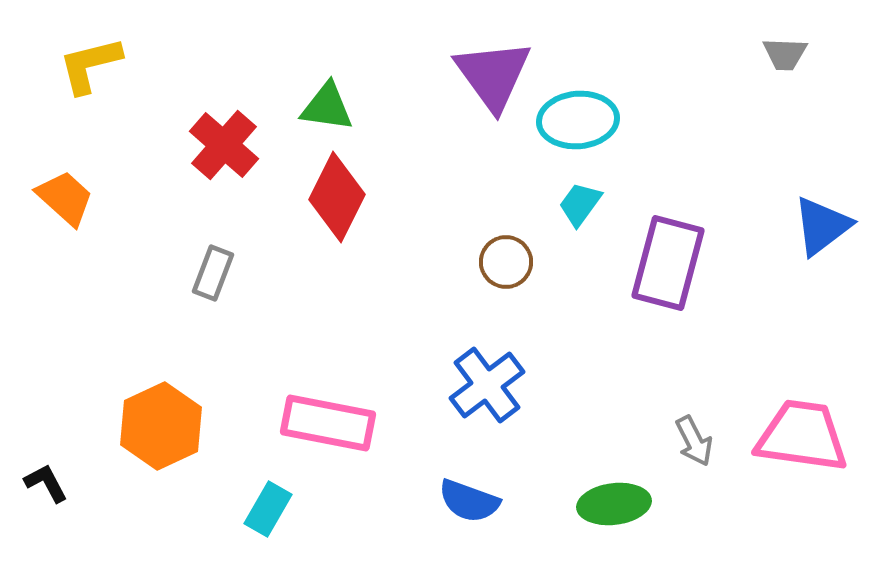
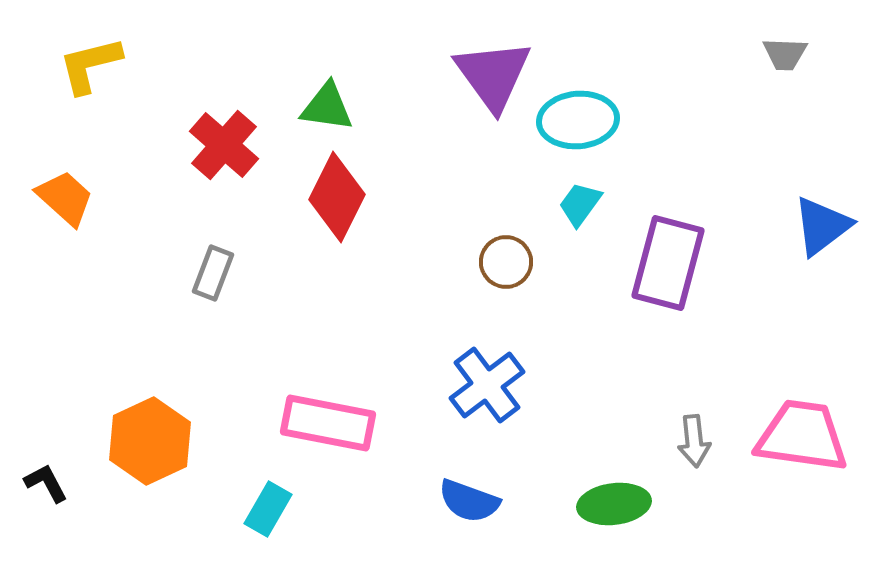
orange hexagon: moved 11 px left, 15 px down
gray arrow: rotated 21 degrees clockwise
